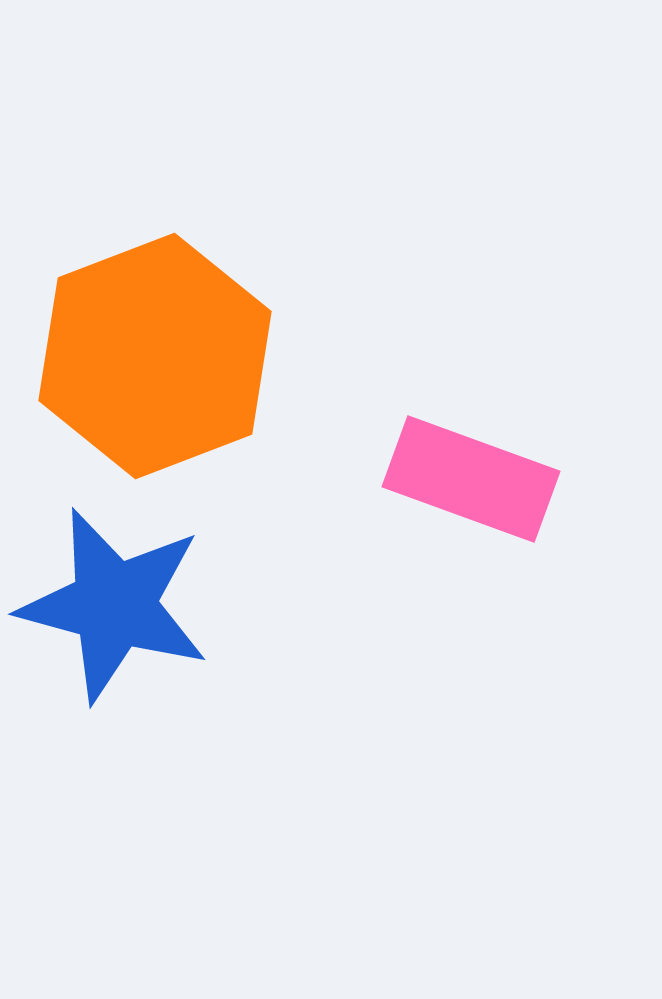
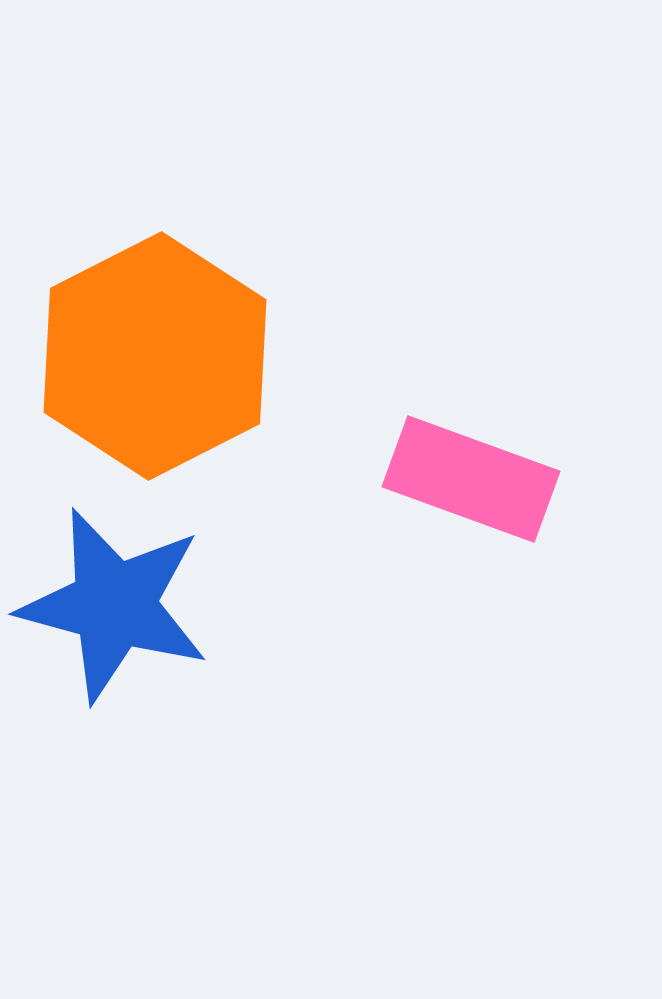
orange hexagon: rotated 6 degrees counterclockwise
